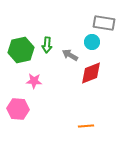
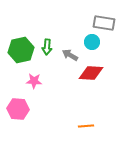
green arrow: moved 2 px down
red diamond: rotated 25 degrees clockwise
